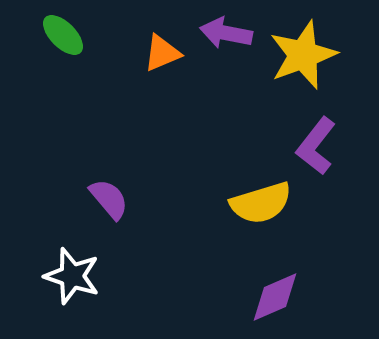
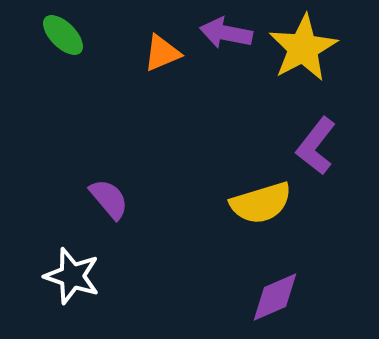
yellow star: moved 7 px up; rotated 8 degrees counterclockwise
